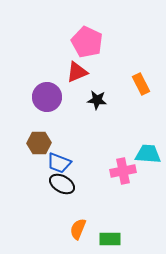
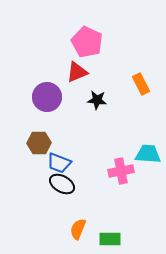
pink cross: moved 2 px left
